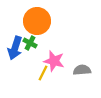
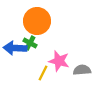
blue arrow: rotated 75 degrees clockwise
pink star: moved 5 px right
